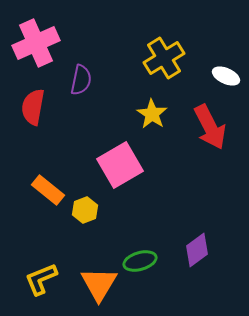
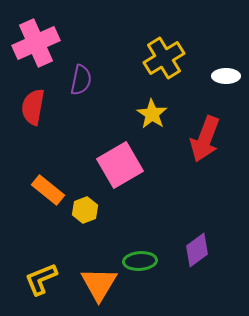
white ellipse: rotated 24 degrees counterclockwise
red arrow: moved 5 px left, 12 px down; rotated 48 degrees clockwise
green ellipse: rotated 12 degrees clockwise
